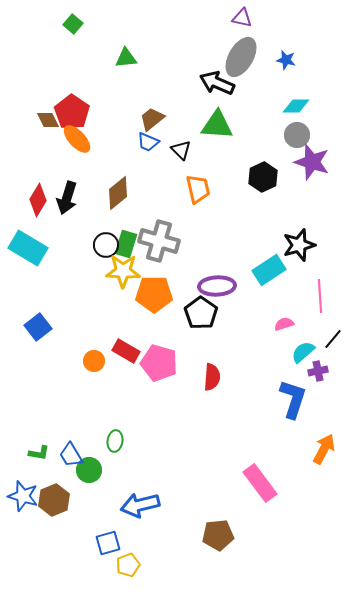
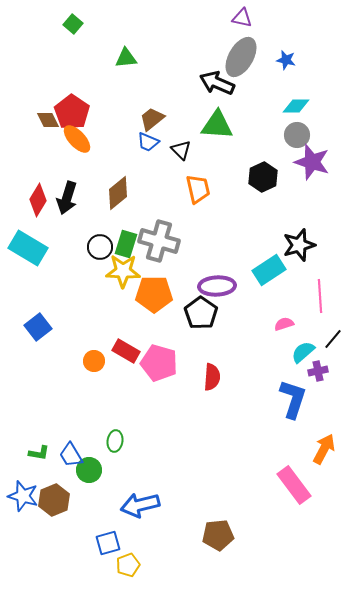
black circle at (106, 245): moved 6 px left, 2 px down
pink rectangle at (260, 483): moved 34 px right, 2 px down
